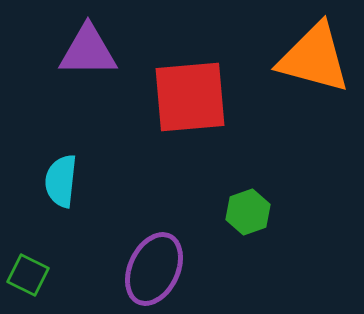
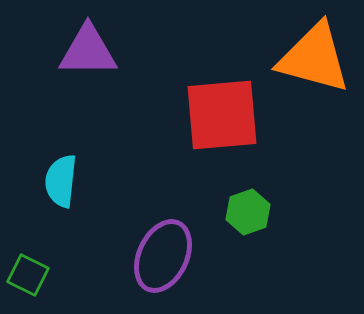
red square: moved 32 px right, 18 px down
purple ellipse: moved 9 px right, 13 px up
